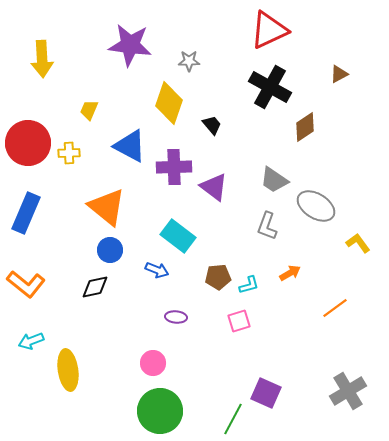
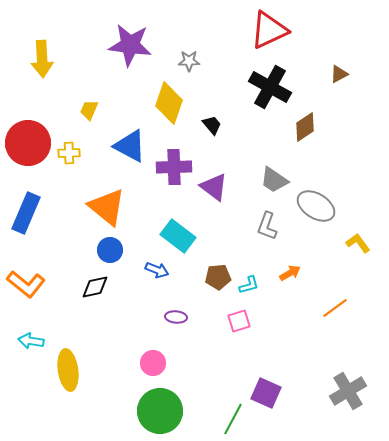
cyan arrow: rotated 30 degrees clockwise
